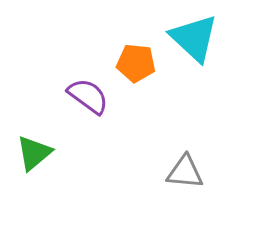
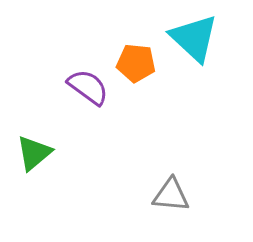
purple semicircle: moved 9 px up
gray triangle: moved 14 px left, 23 px down
